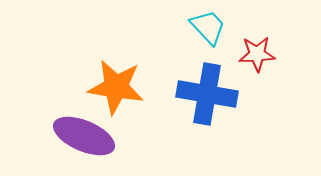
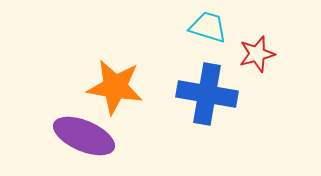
cyan trapezoid: rotated 30 degrees counterclockwise
red star: rotated 12 degrees counterclockwise
orange star: moved 1 px left
